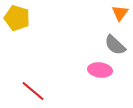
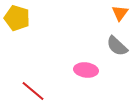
gray semicircle: moved 2 px right, 1 px down
pink ellipse: moved 14 px left
